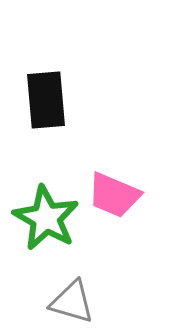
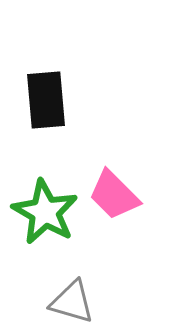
pink trapezoid: rotated 22 degrees clockwise
green star: moved 1 px left, 6 px up
